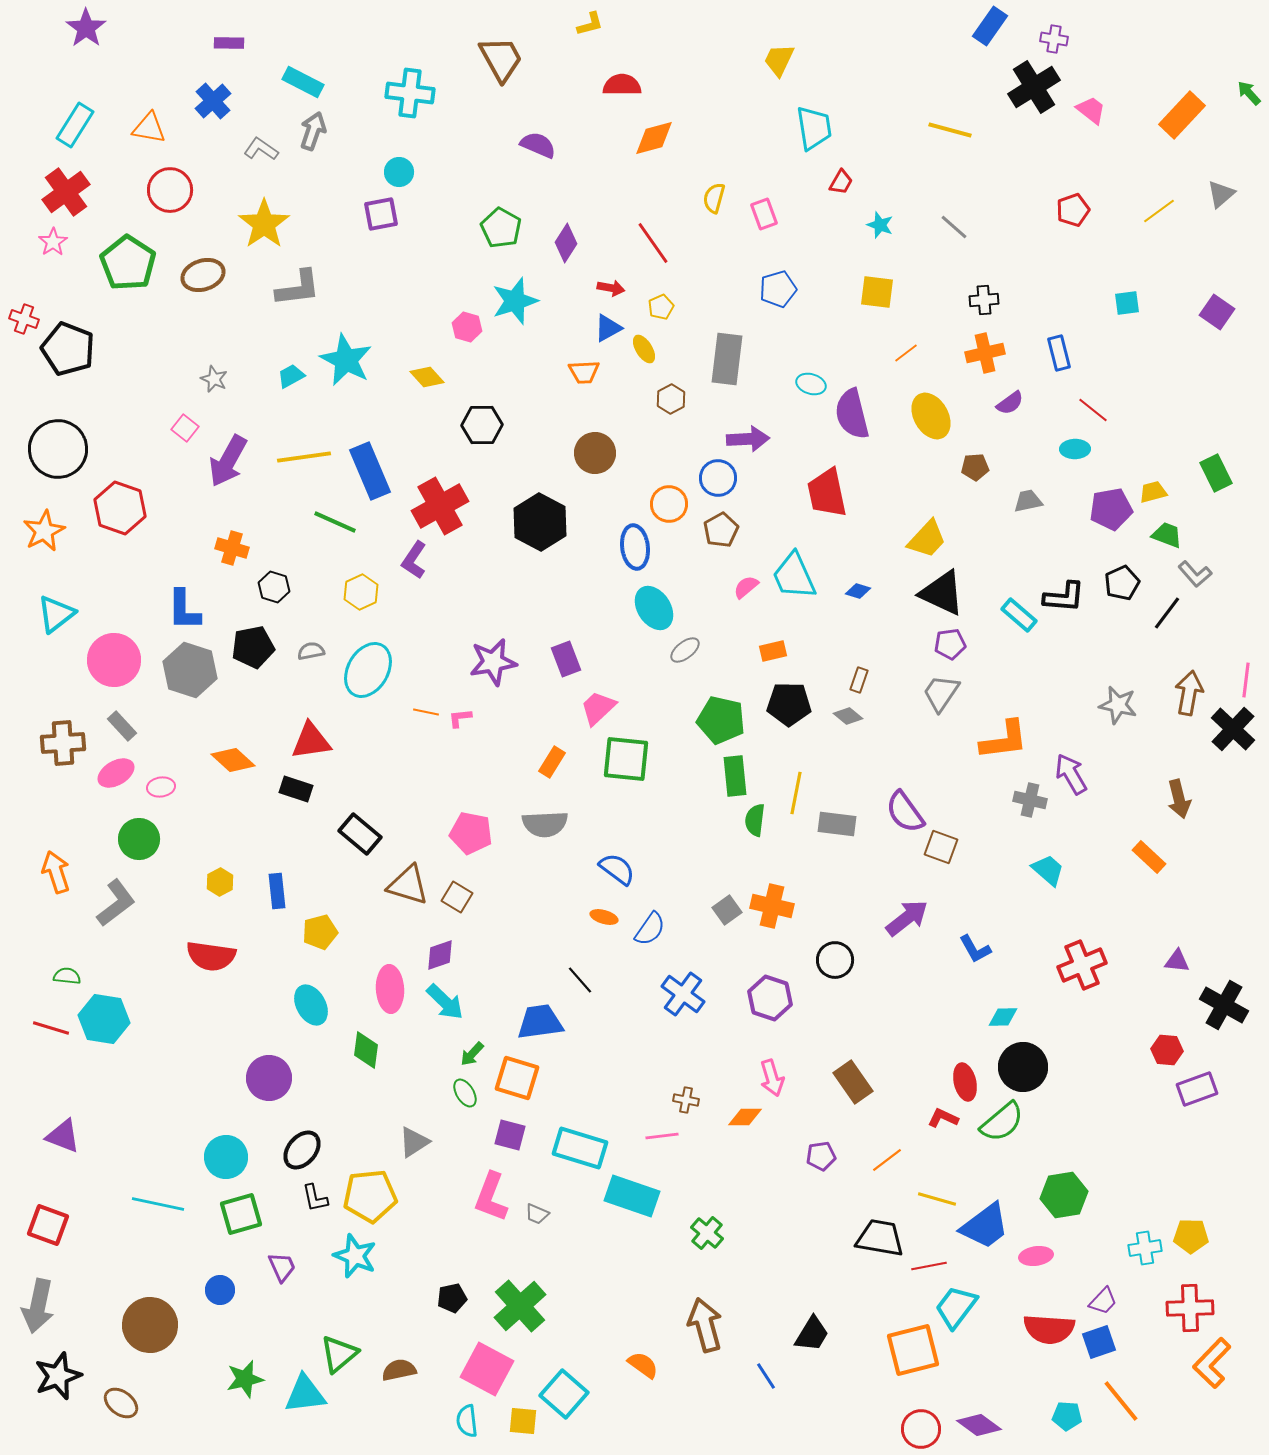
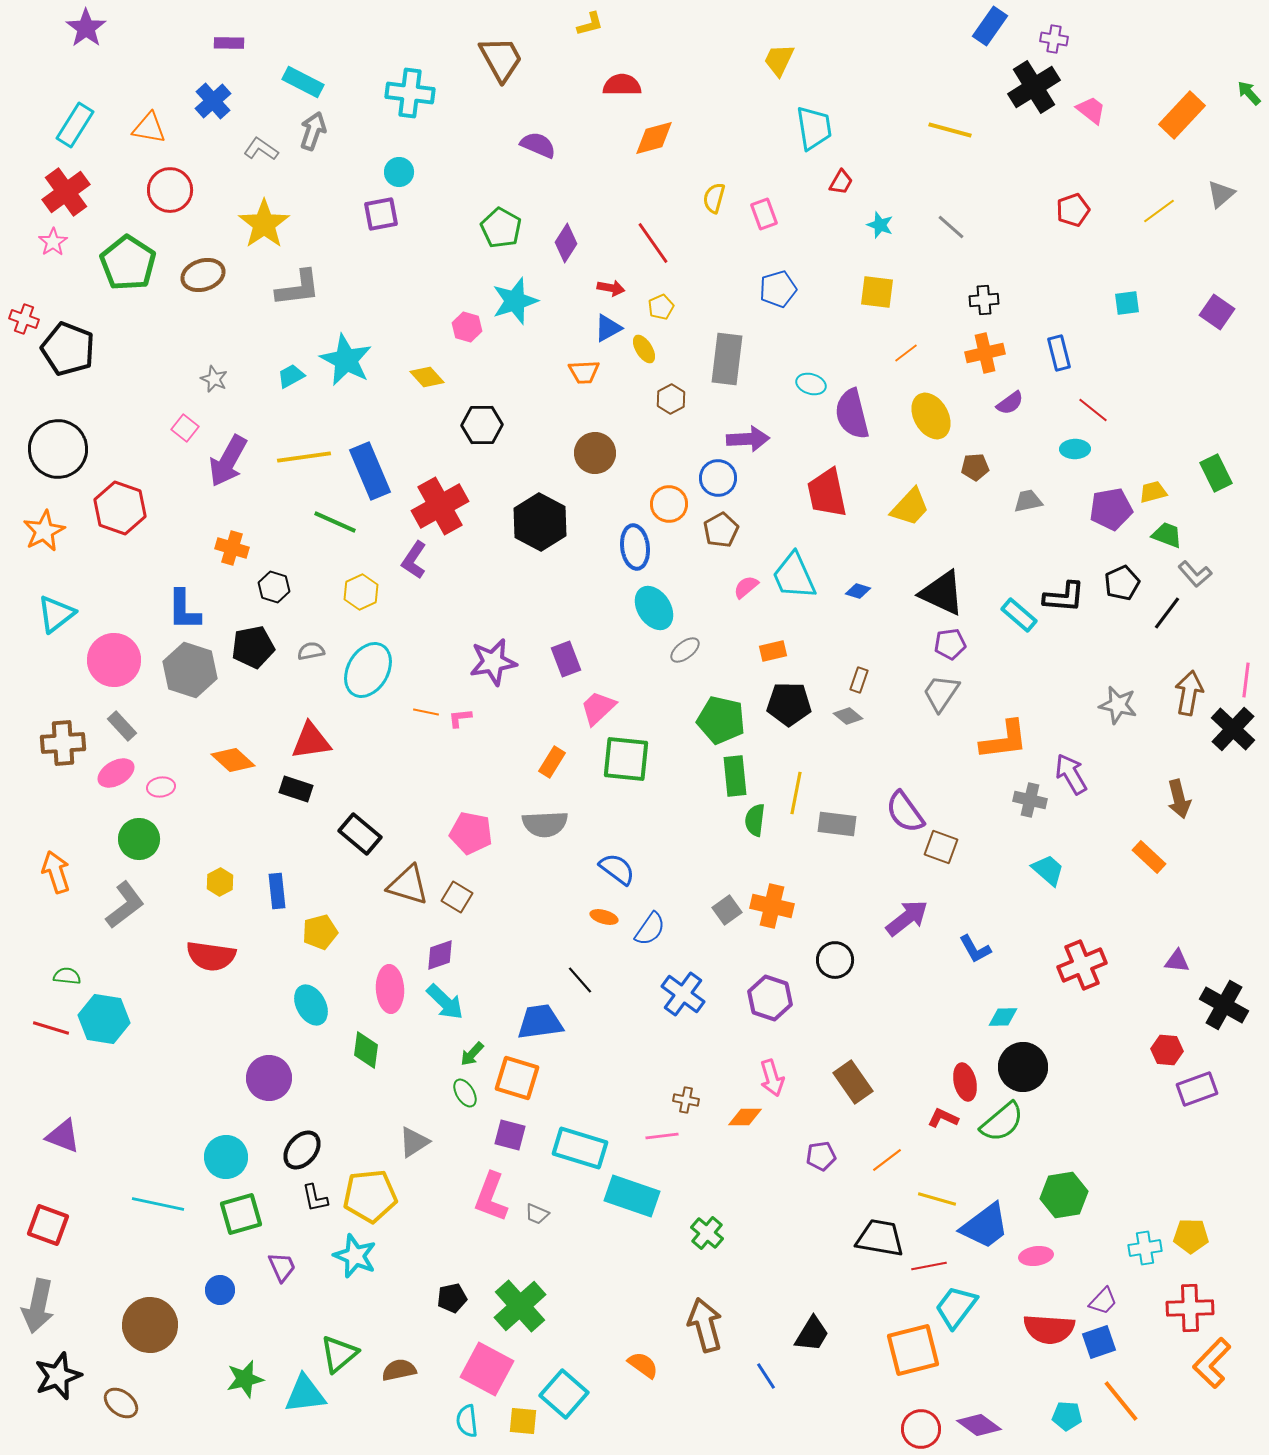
gray line at (954, 227): moved 3 px left
yellow trapezoid at (927, 539): moved 17 px left, 32 px up
gray L-shape at (116, 903): moved 9 px right, 2 px down
